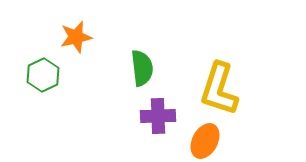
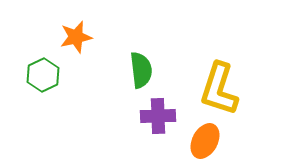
green semicircle: moved 1 px left, 2 px down
